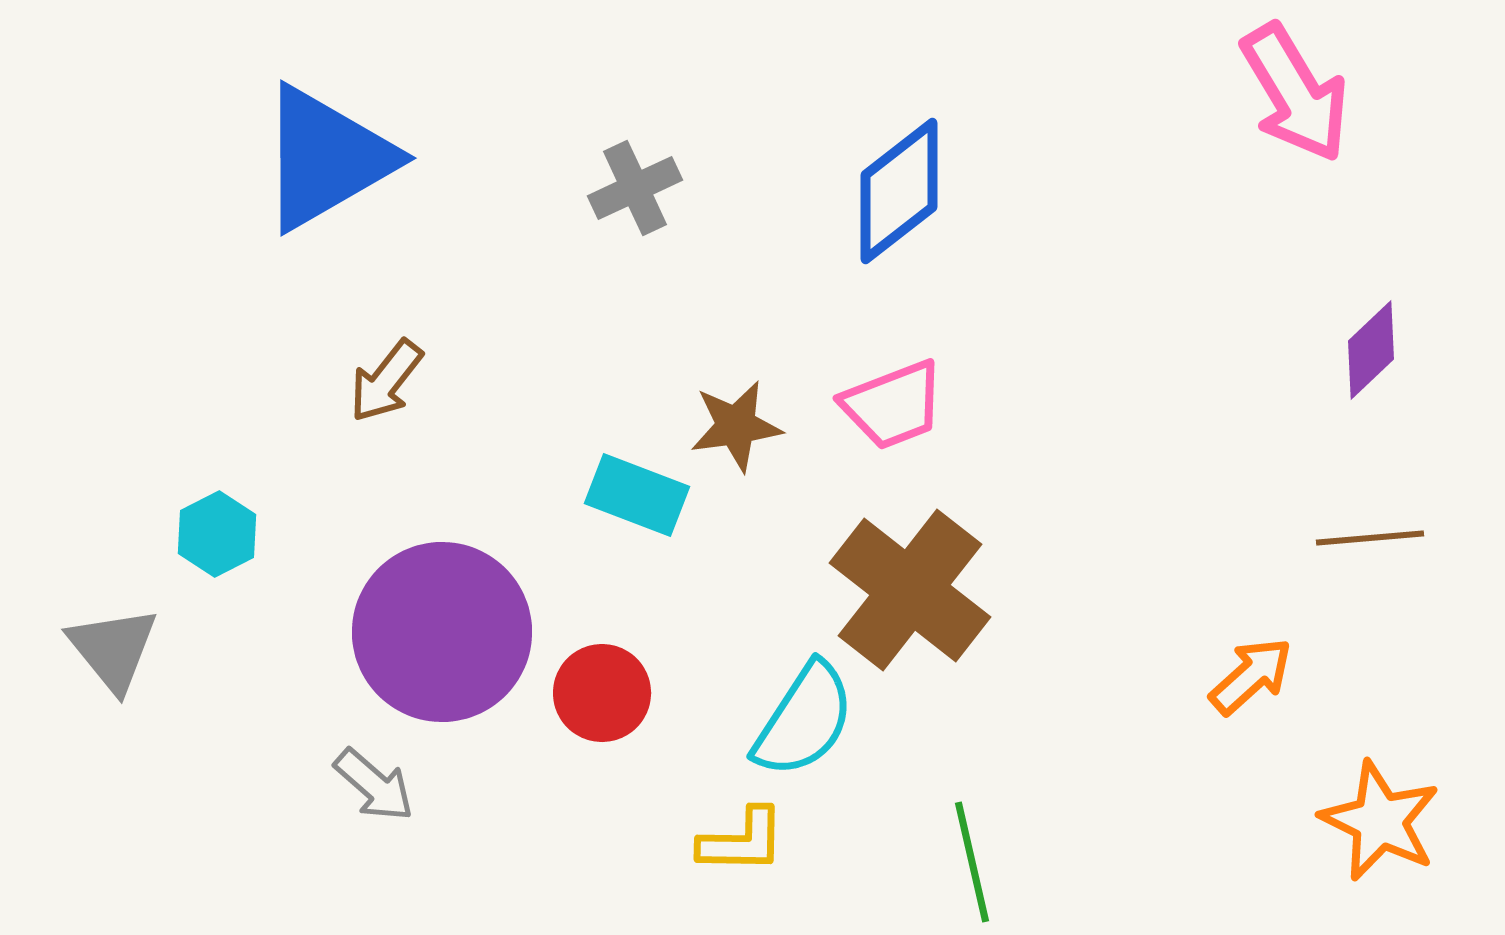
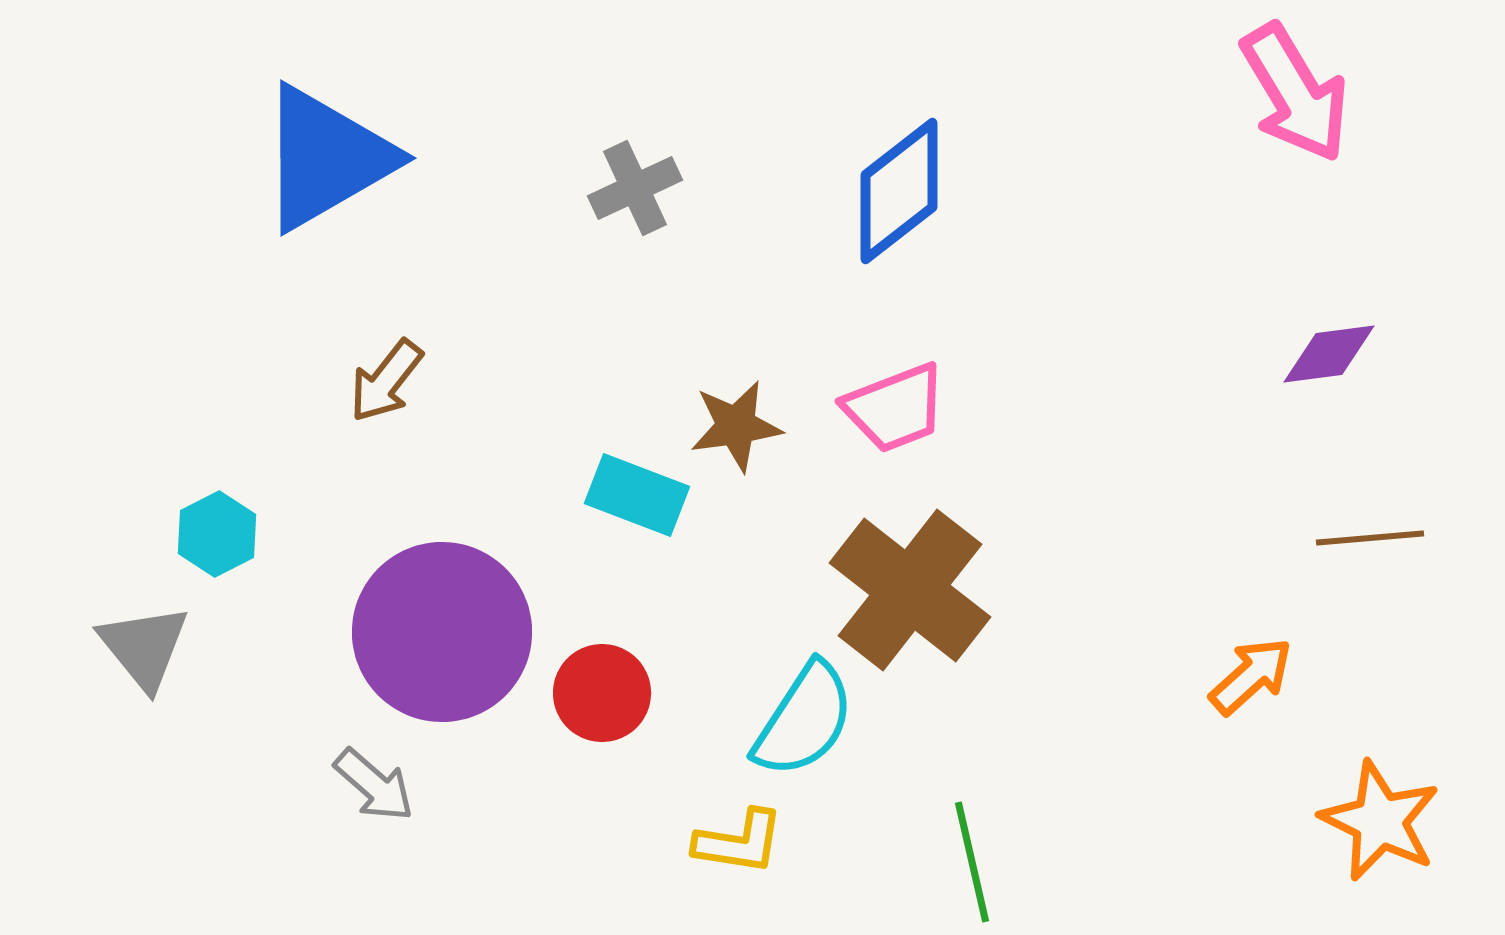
purple diamond: moved 42 px left, 4 px down; rotated 36 degrees clockwise
pink trapezoid: moved 2 px right, 3 px down
gray triangle: moved 31 px right, 2 px up
yellow L-shape: moved 3 px left, 1 px down; rotated 8 degrees clockwise
